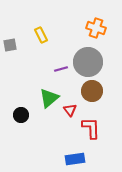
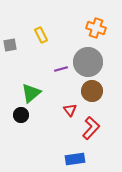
green triangle: moved 18 px left, 5 px up
red L-shape: rotated 45 degrees clockwise
